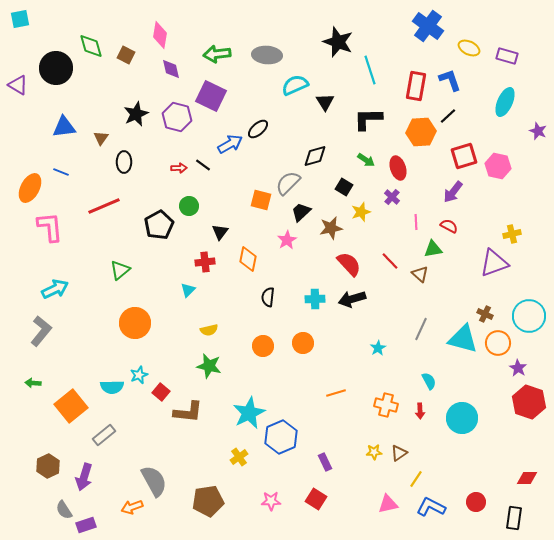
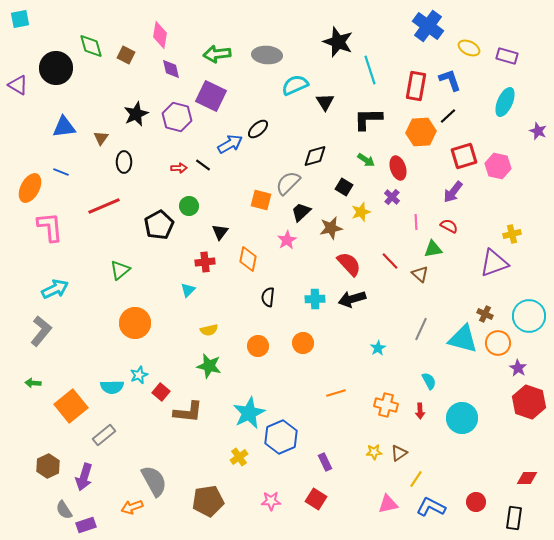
orange circle at (263, 346): moved 5 px left
